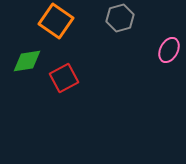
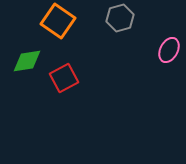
orange square: moved 2 px right
